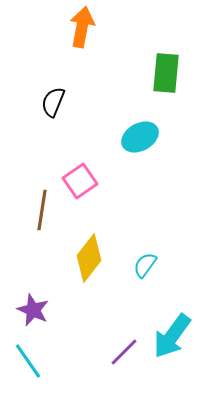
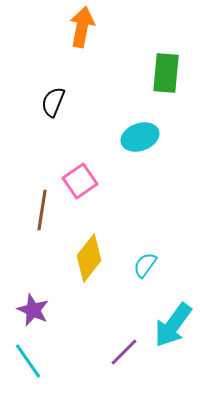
cyan ellipse: rotated 9 degrees clockwise
cyan arrow: moved 1 px right, 11 px up
